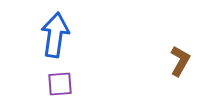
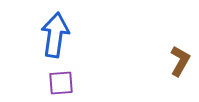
purple square: moved 1 px right, 1 px up
